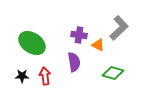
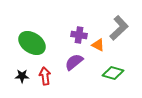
purple semicircle: rotated 120 degrees counterclockwise
